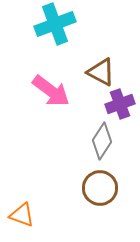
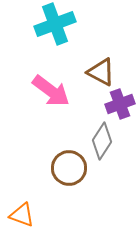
brown circle: moved 31 px left, 20 px up
